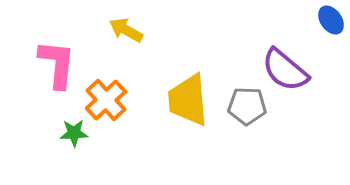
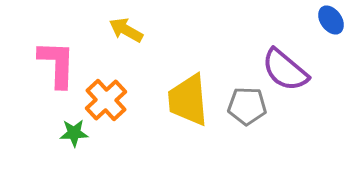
pink L-shape: rotated 4 degrees counterclockwise
